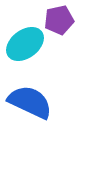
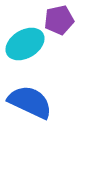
cyan ellipse: rotated 6 degrees clockwise
